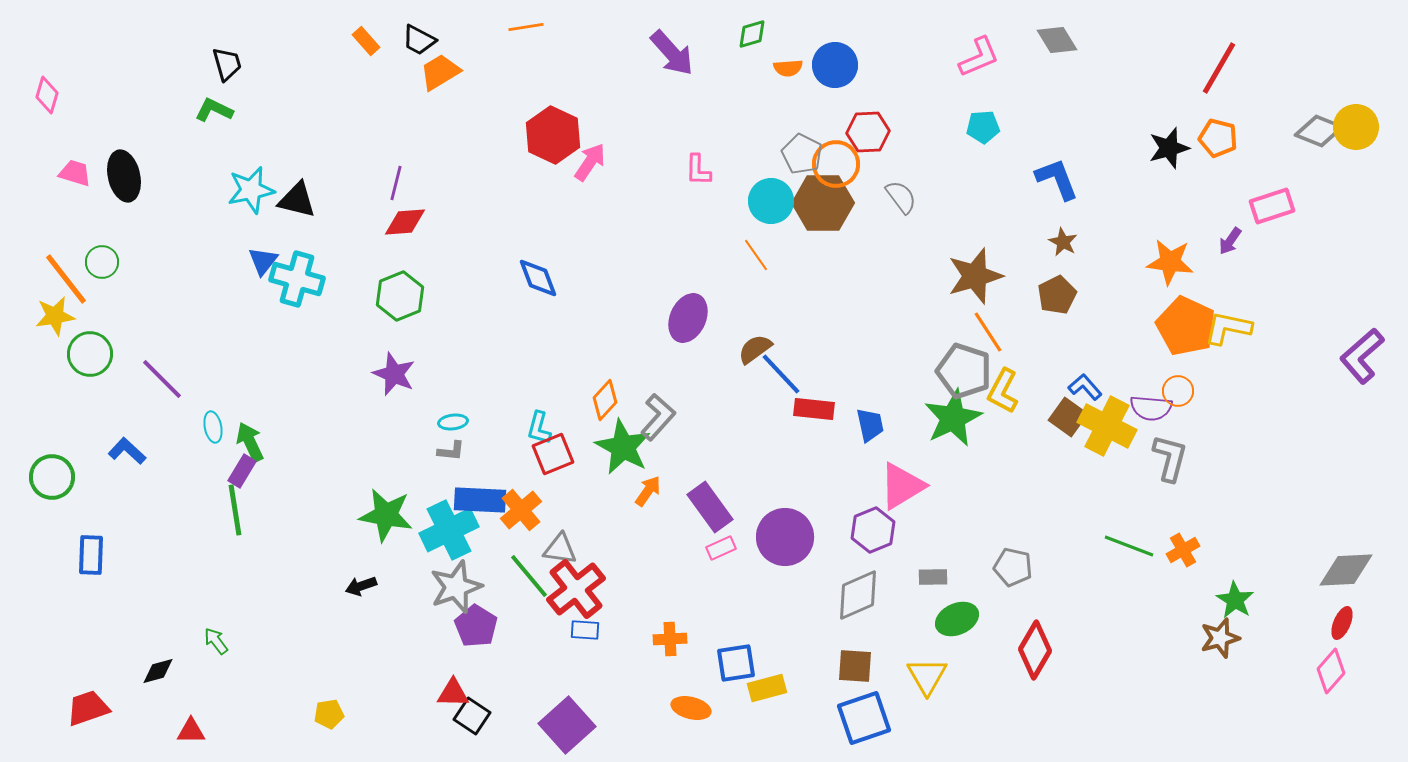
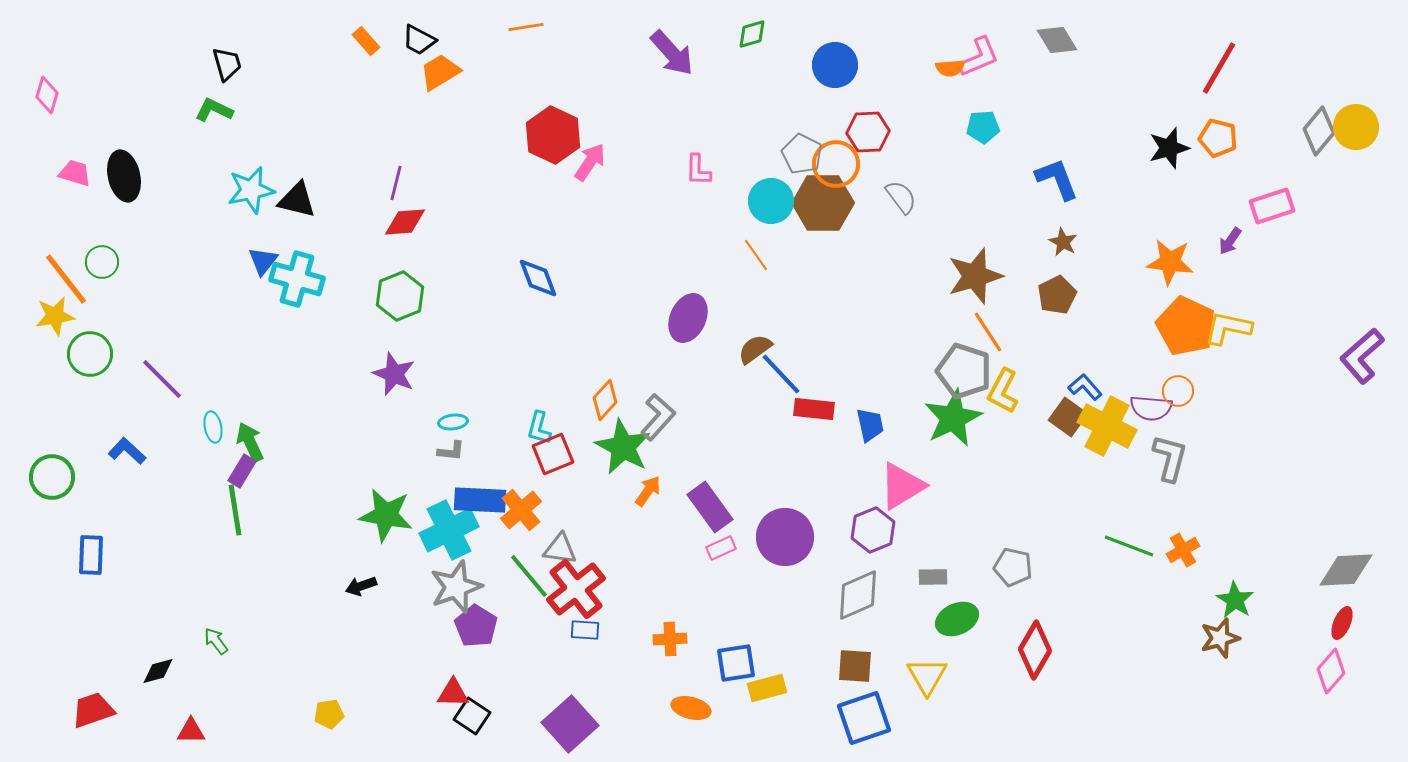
orange semicircle at (788, 68): moved 162 px right
gray diamond at (1319, 131): rotated 72 degrees counterclockwise
red trapezoid at (88, 708): moved 5 px right, 2 px down
purple square at (567, 725): moved 3 px right, 1 px up
